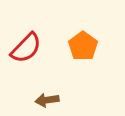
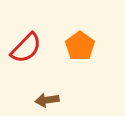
orange pentagon: moved 3 px left
